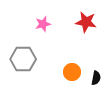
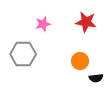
gray hexagon: moved 5 px up
orange circle: moved 8 px right, 11 px up
black semicircle: rotated 72 degrees clockwise
